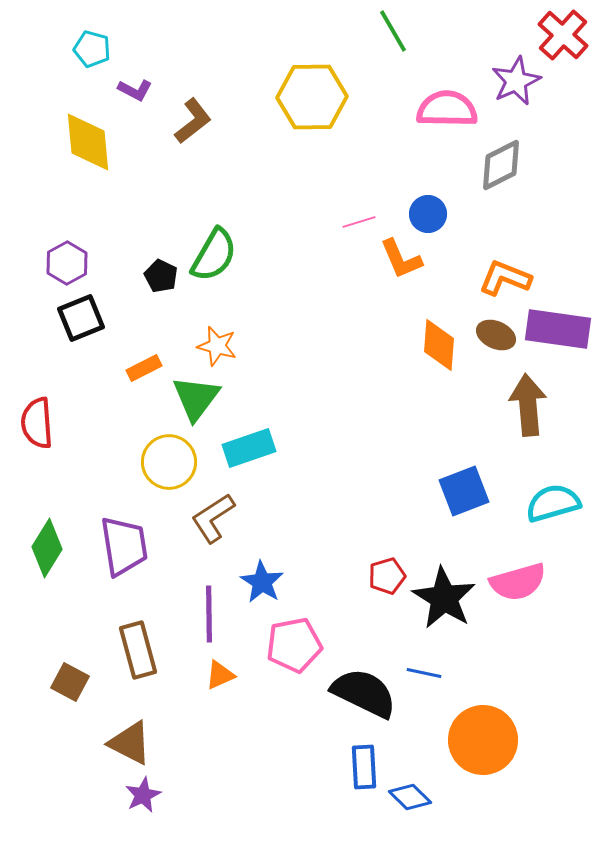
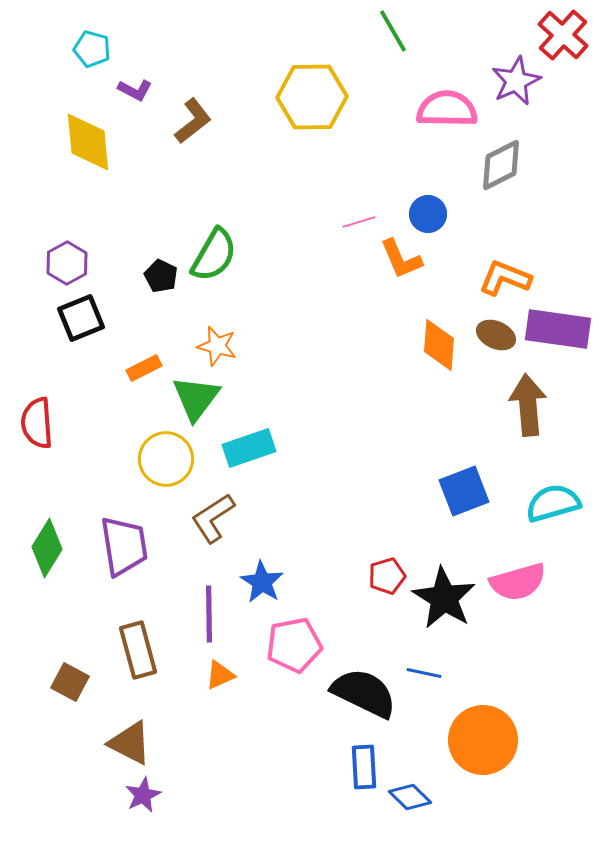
yellow circle at (169, 462): moved 3 px left, 3 px up
